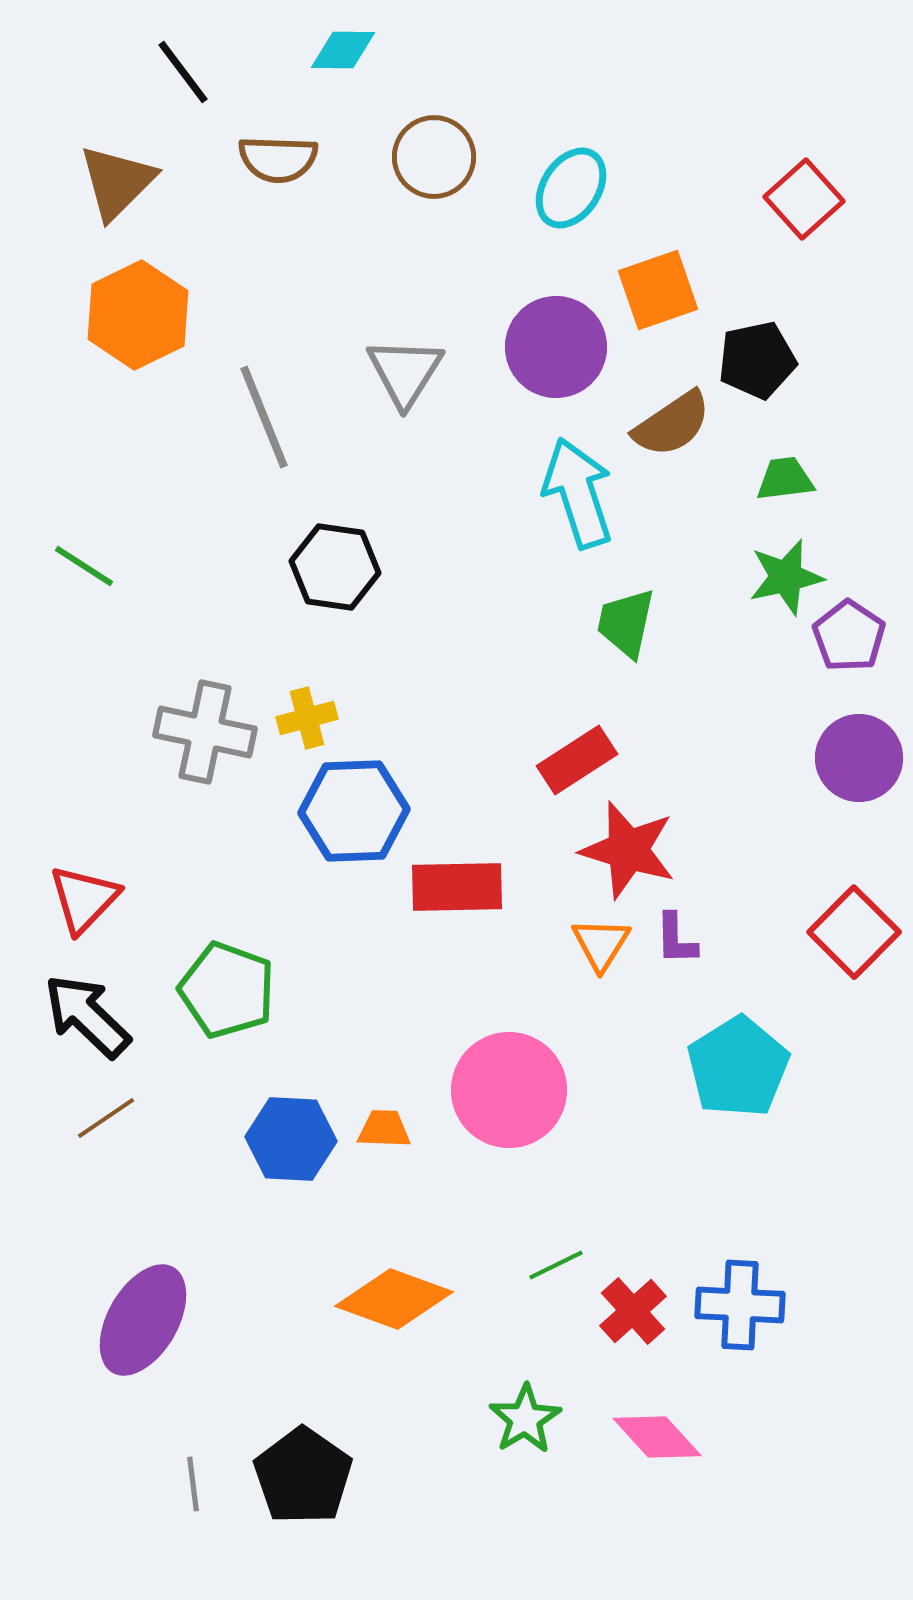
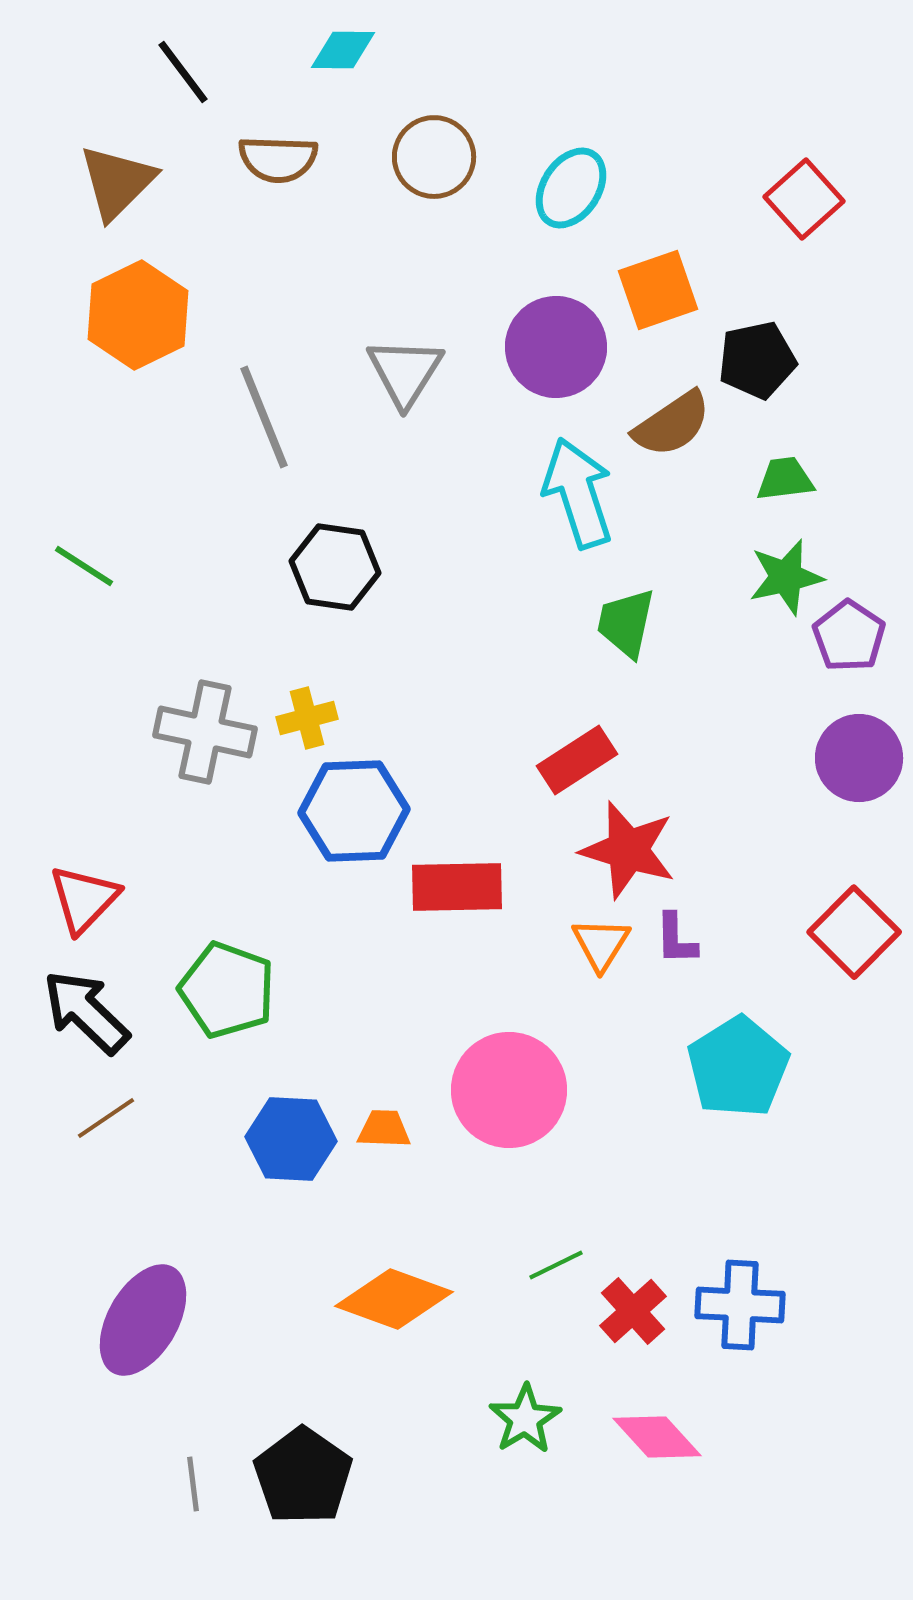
black arrow at (87, 1016): moved 1 px left, 4 px up
